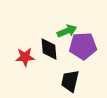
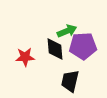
black diamond: moved 6 px right
